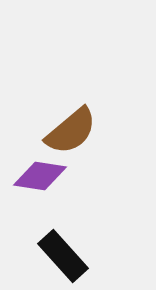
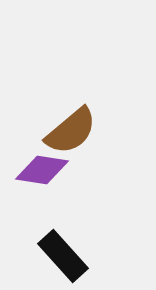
purple diamond: moved 2 px right, 6 px up
